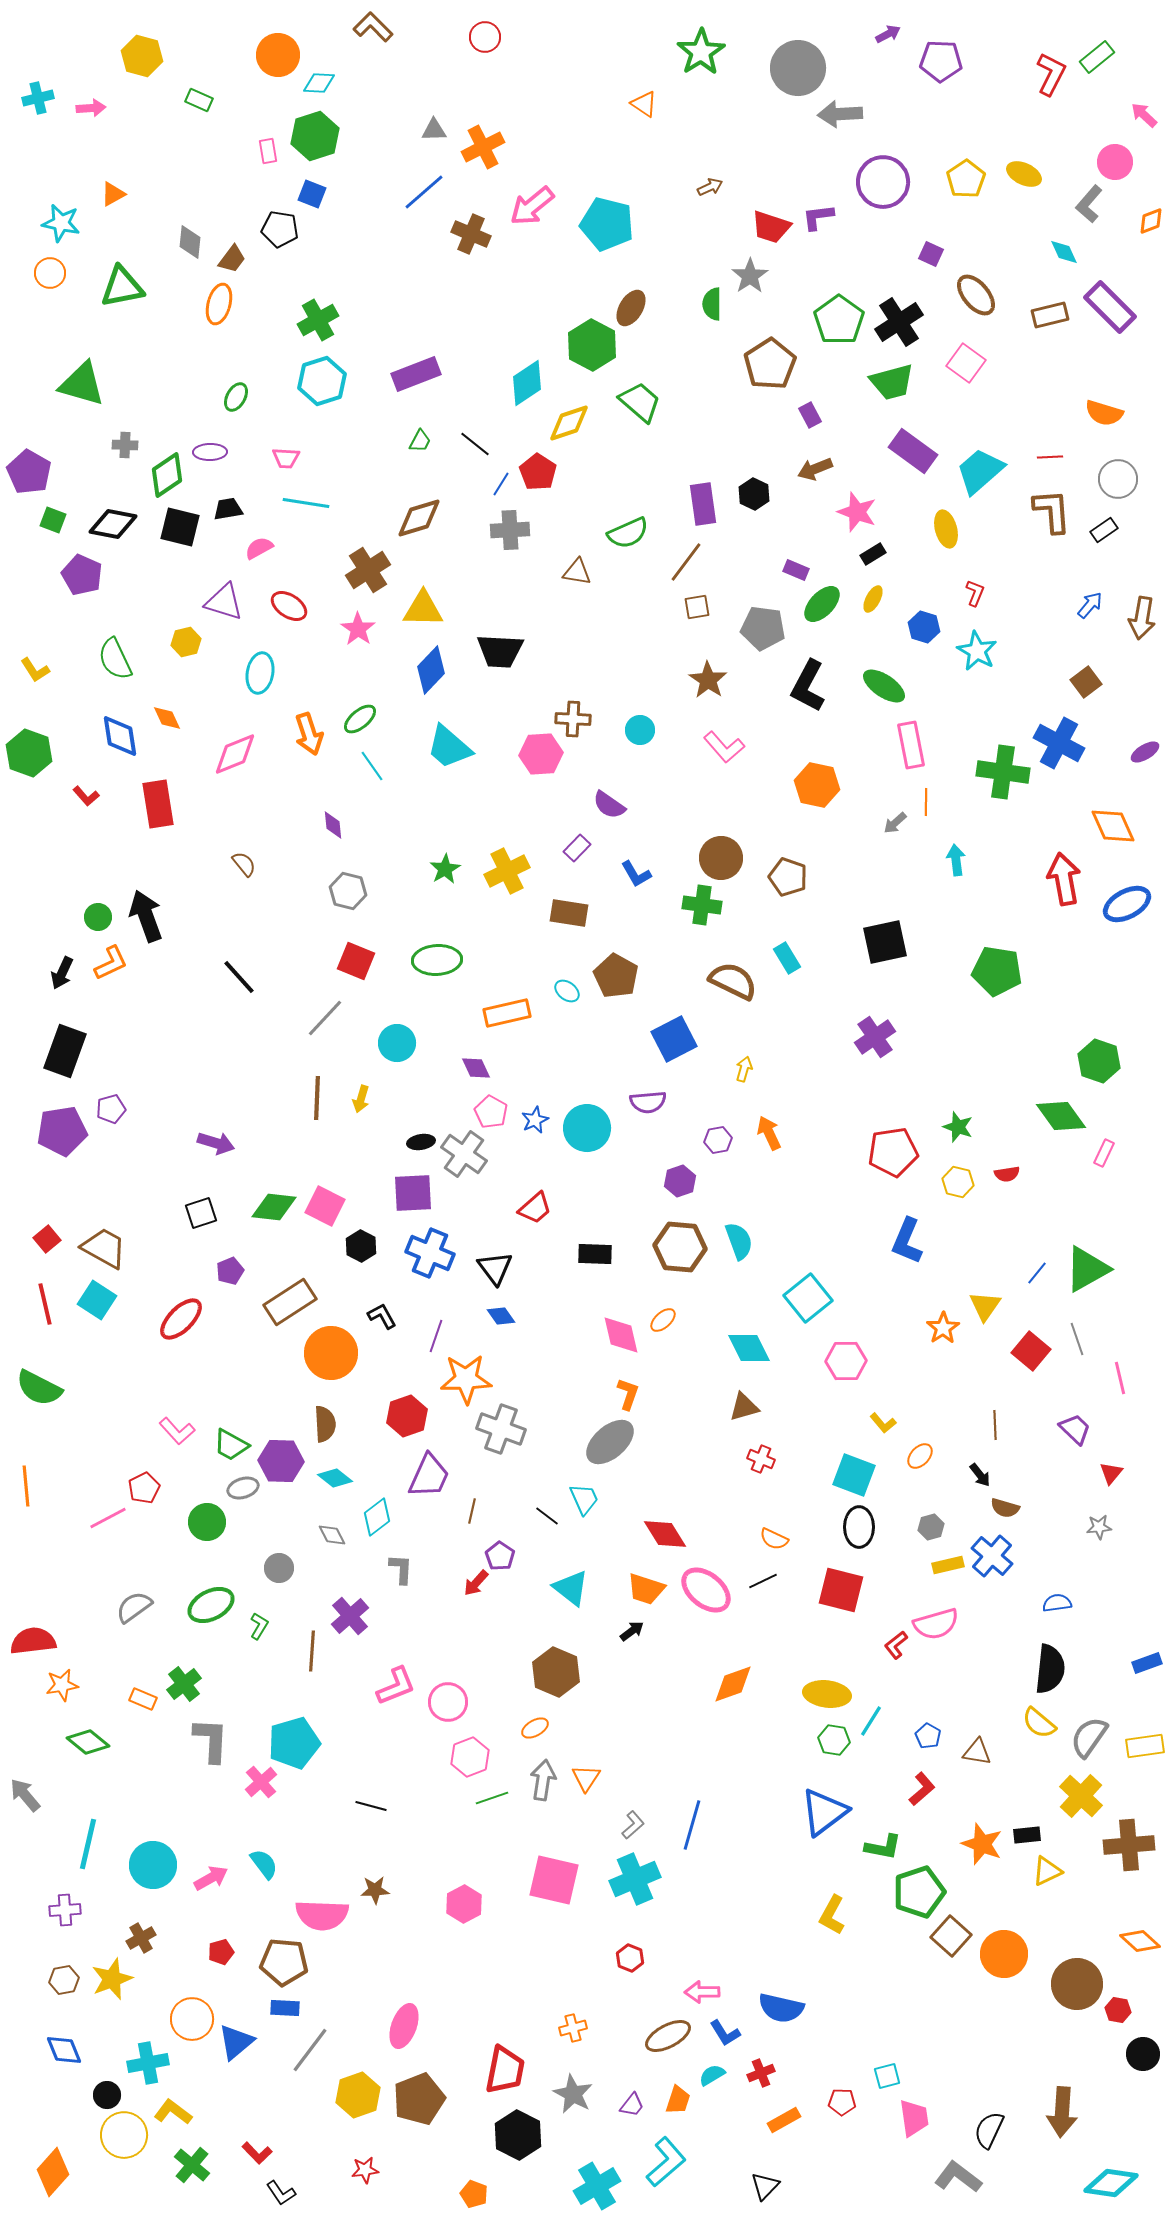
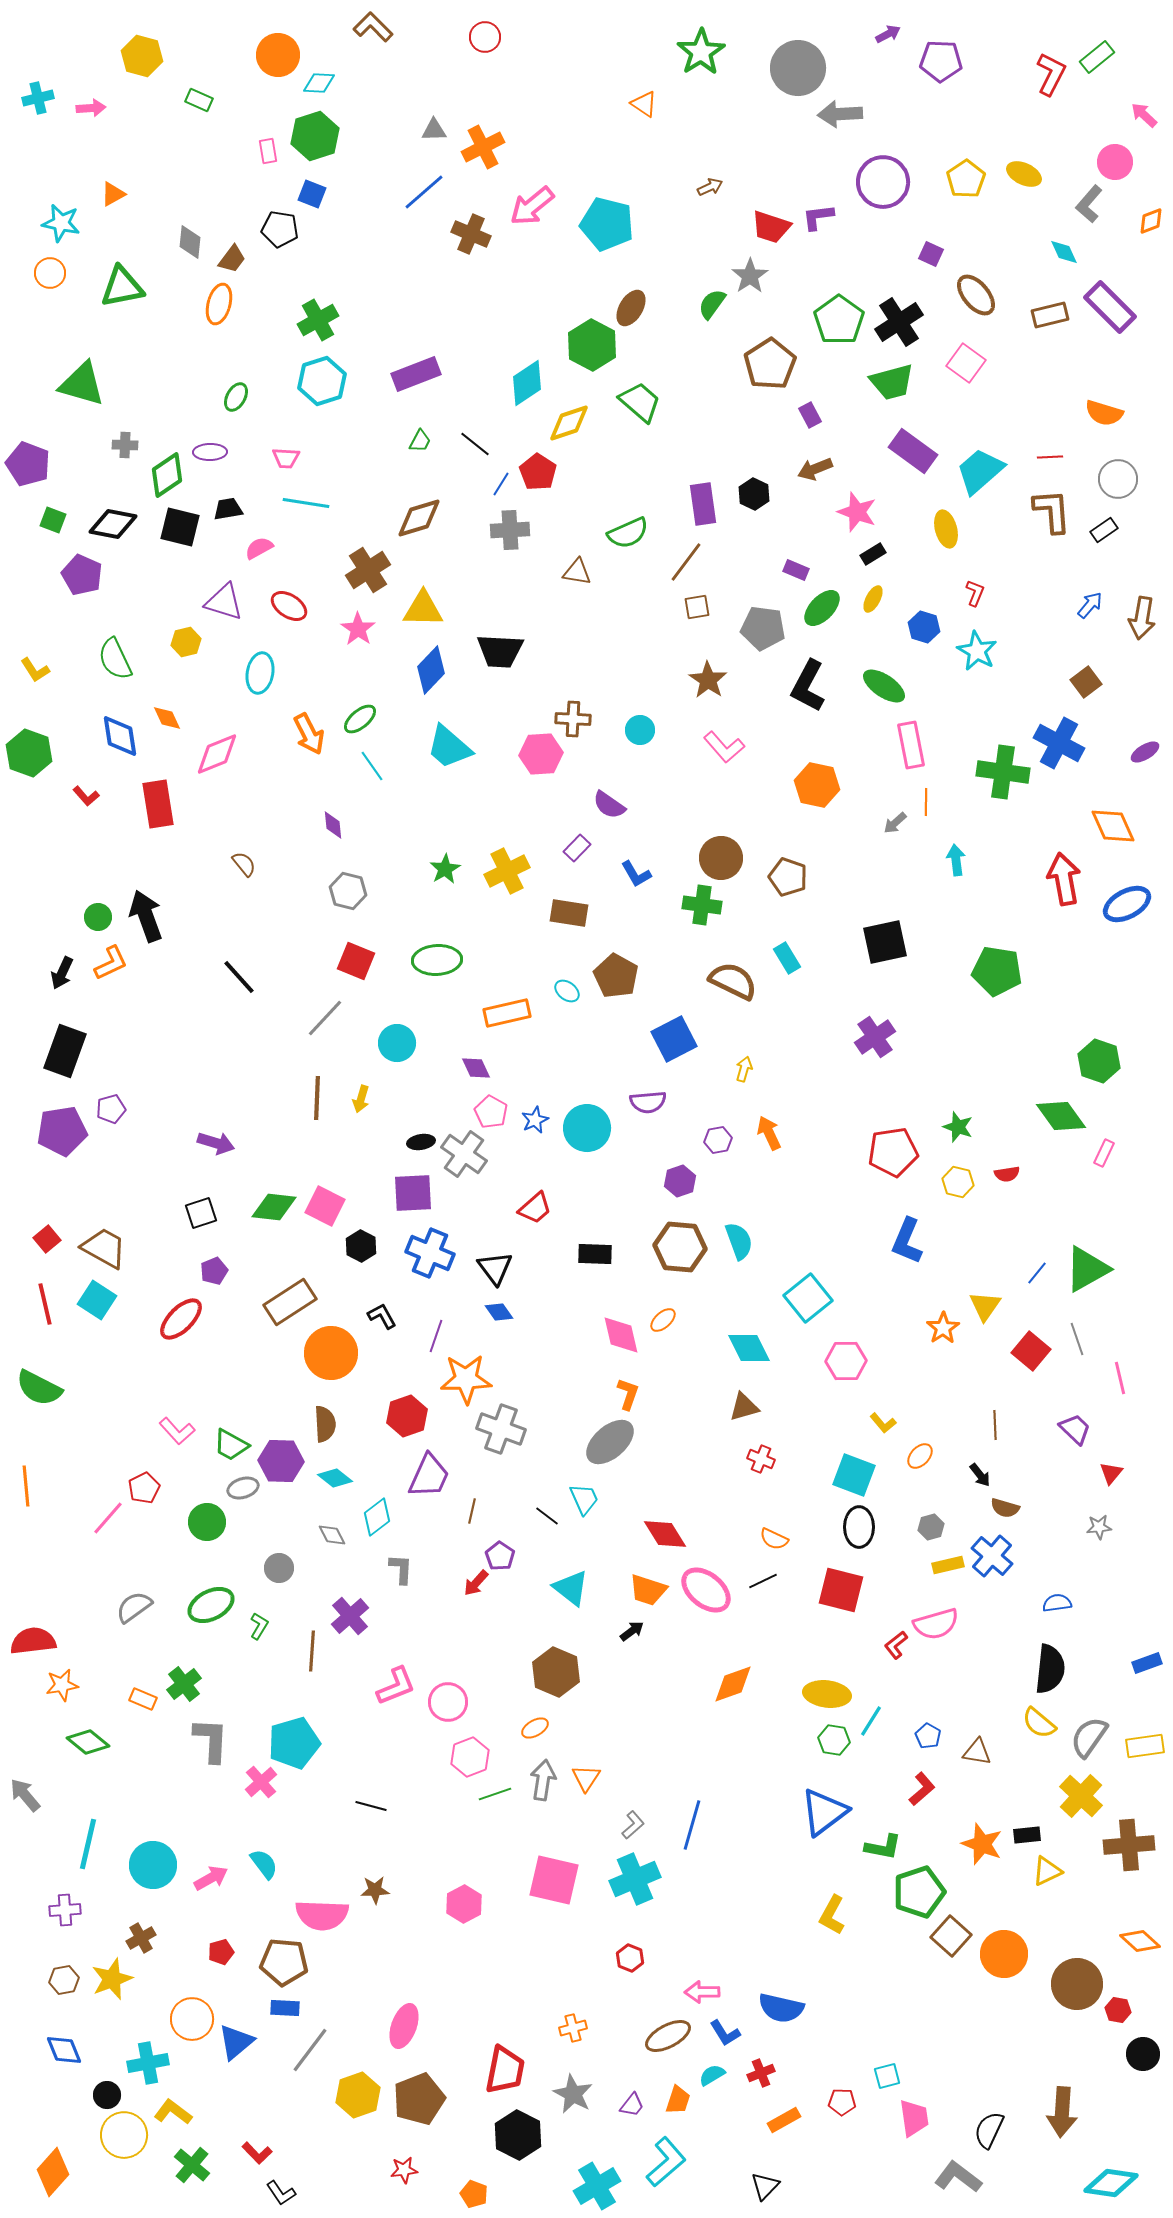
green semicircle at (712, 304): rotated 36 degrees clockwise
purple pentagon at (29, 472): moved 1 px left, 8 px up; rotated 9 degrees counterclockwise
green ellipse at (822, 604): moved 4 px down
orange arrow at (309, 734): rotated 9 degrees counterclockwise
pink diamond at (235, 754): moved 18 px left
purple pentagon at (230, 1271): moved 16 px left
blue diamond at (501, 1316): moved 2 px left, 4 px up
pink line at (108, 1518): rotated 21 degrees counterclockwise
orange trapezoid at (646, 1589): moved 2 px right, 1 px down
green line at (492, 1798): moved 3 px right, 4 px up
red star at (365, 2170): moved 39 px right
